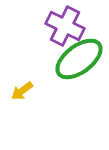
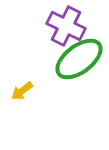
purple cross: moved 1 px right
